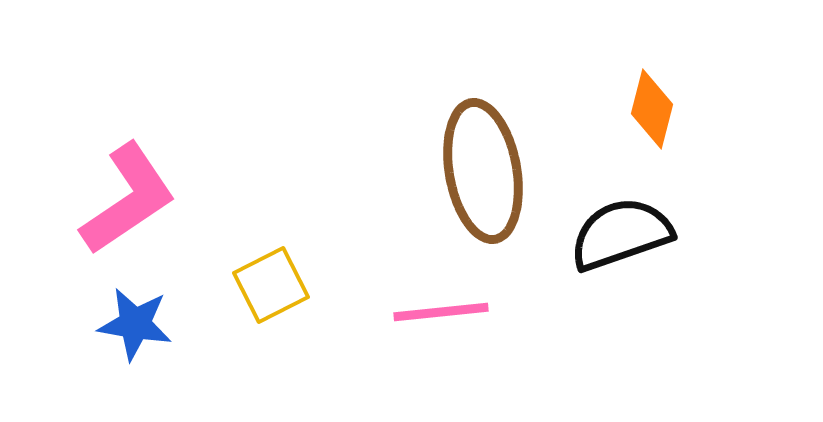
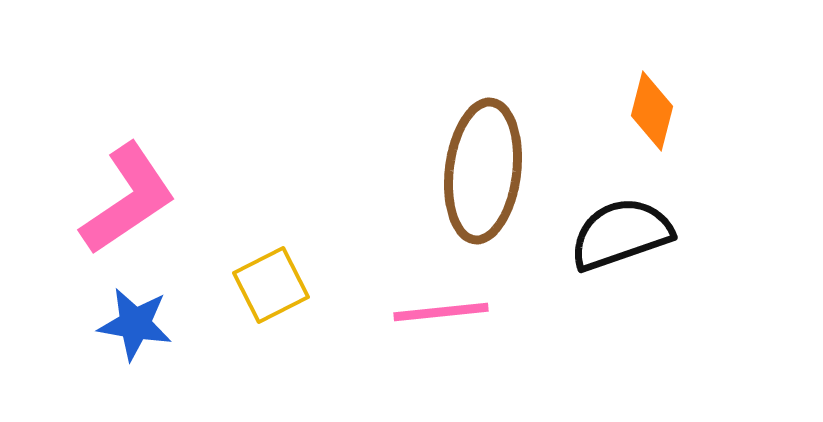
orange diamond: moved 2 px down
brown ellipse: rotated 17 degrees clockwise
